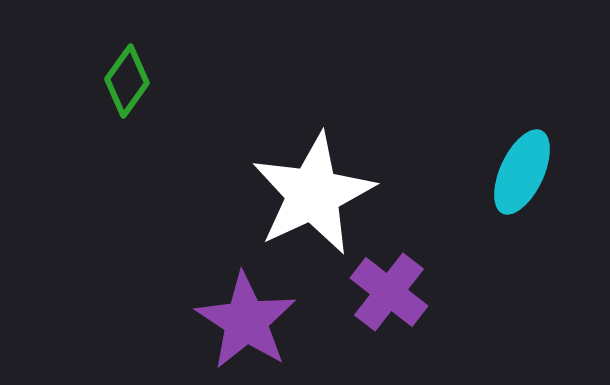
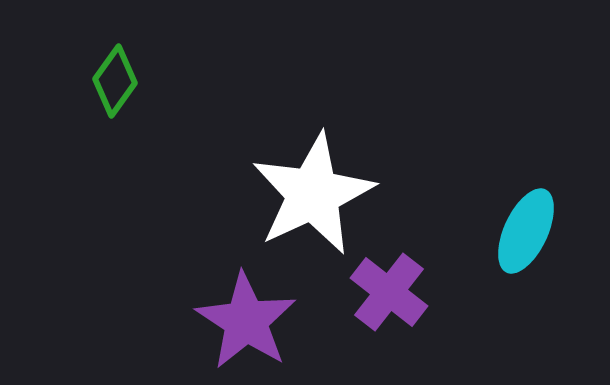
green diamond: moved 12 px left
cyan ellipse: moved 4 px right, 59 px down
